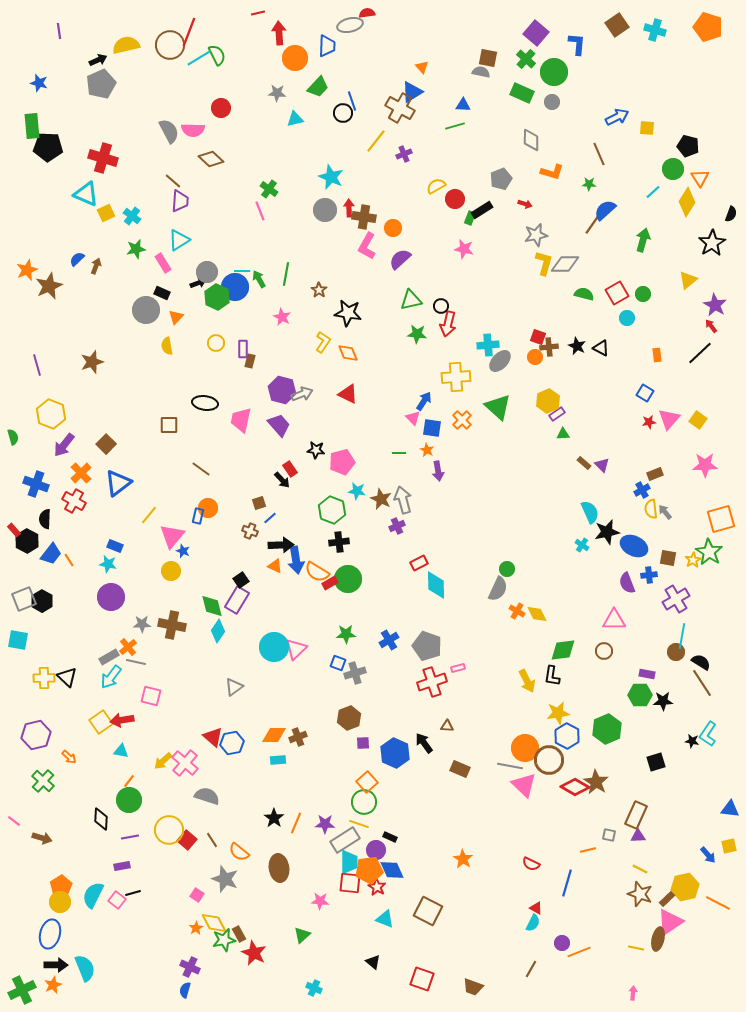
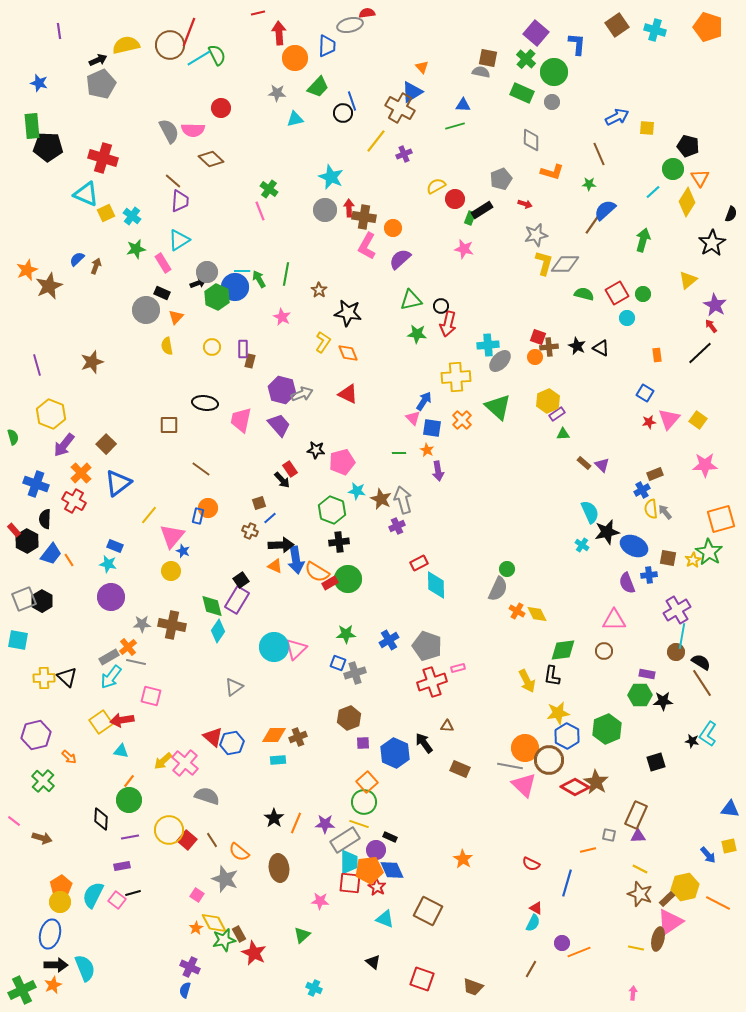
yellow circle at (216, 343): moved 4 px left, 4 px down
purple cross at (676, 599): moved 1 px right, 11 px down
